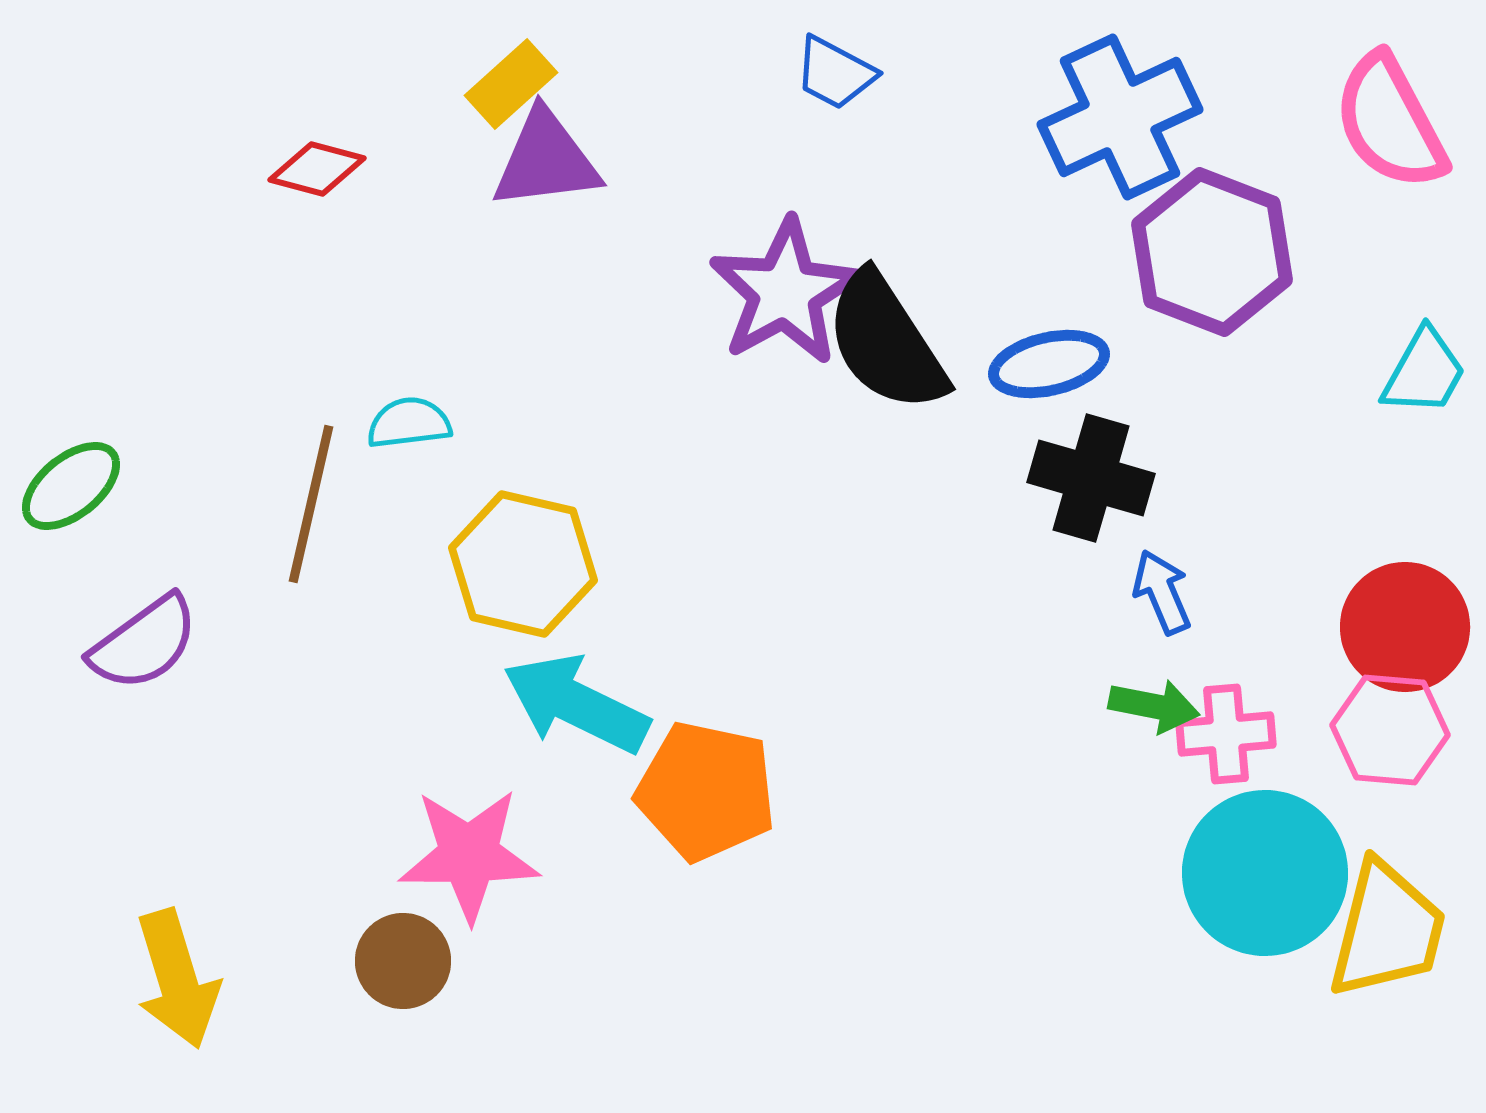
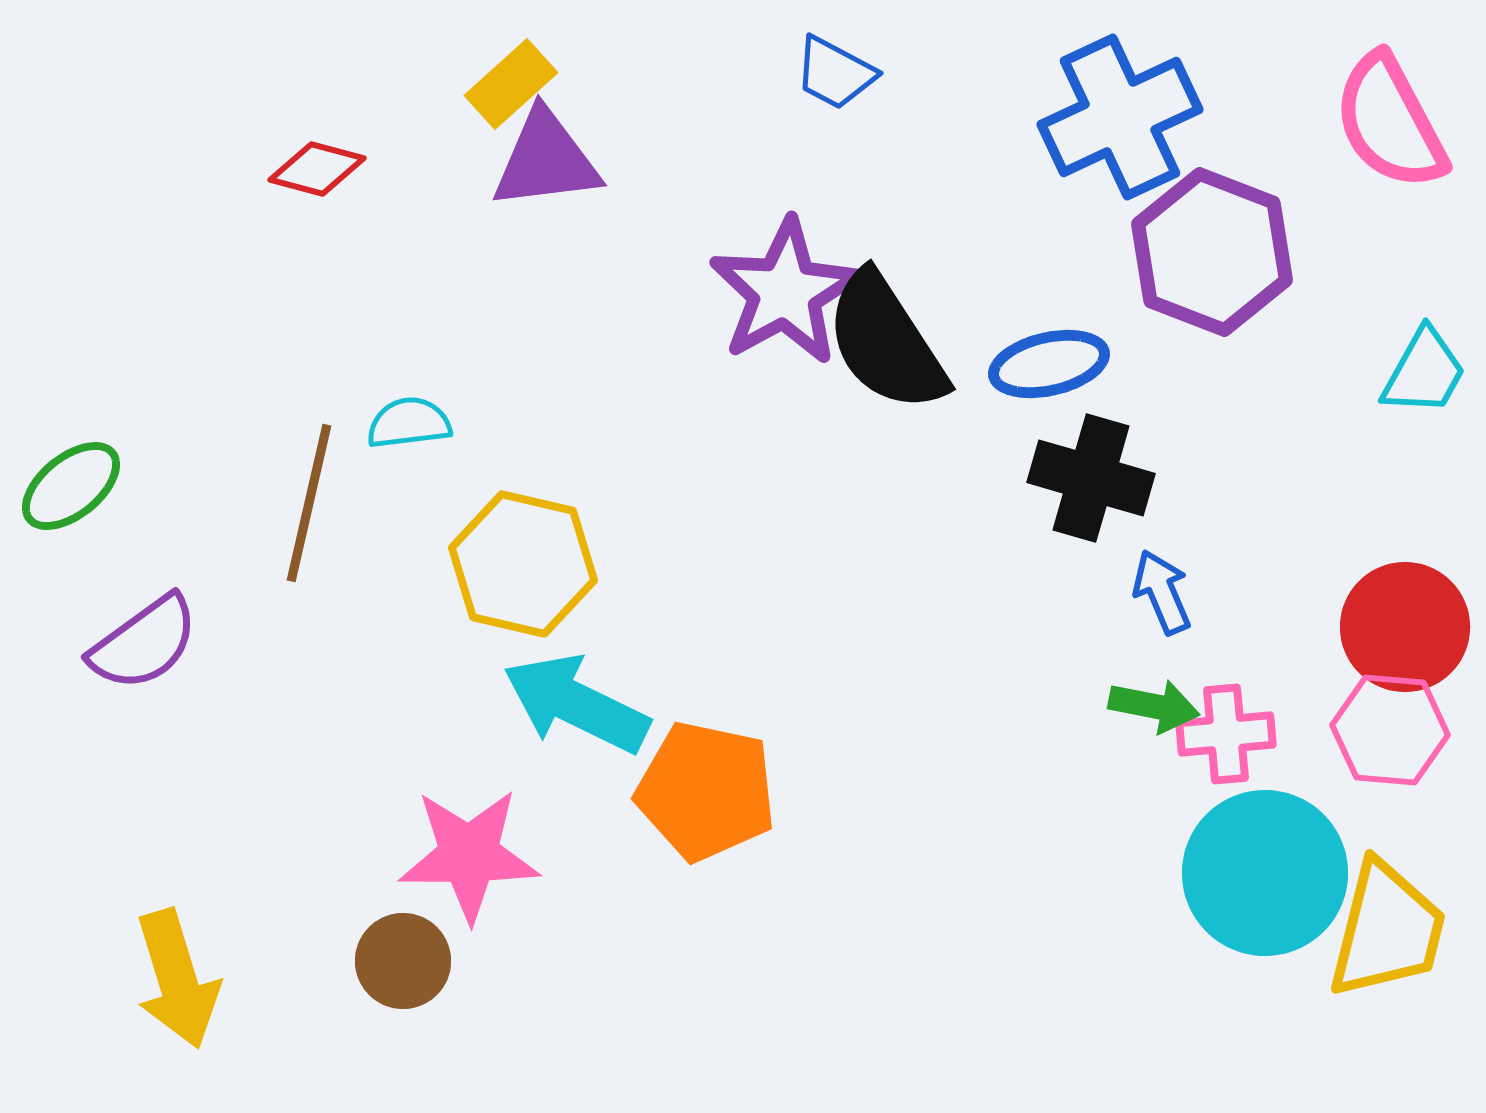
brown line: moved 2 px left, 1 px up
